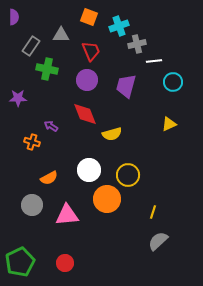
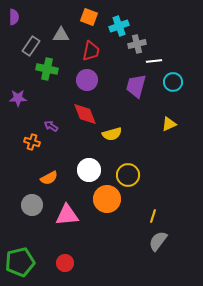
red trapezoid: rotated 35 degrees clockwise
purple trapezoid: moved 10 px right
yellow line: moved 4 px down
gray semicircle: rotated 10 degrees counterclockwise
green pentagon: rotated 12 degrees clockwise
